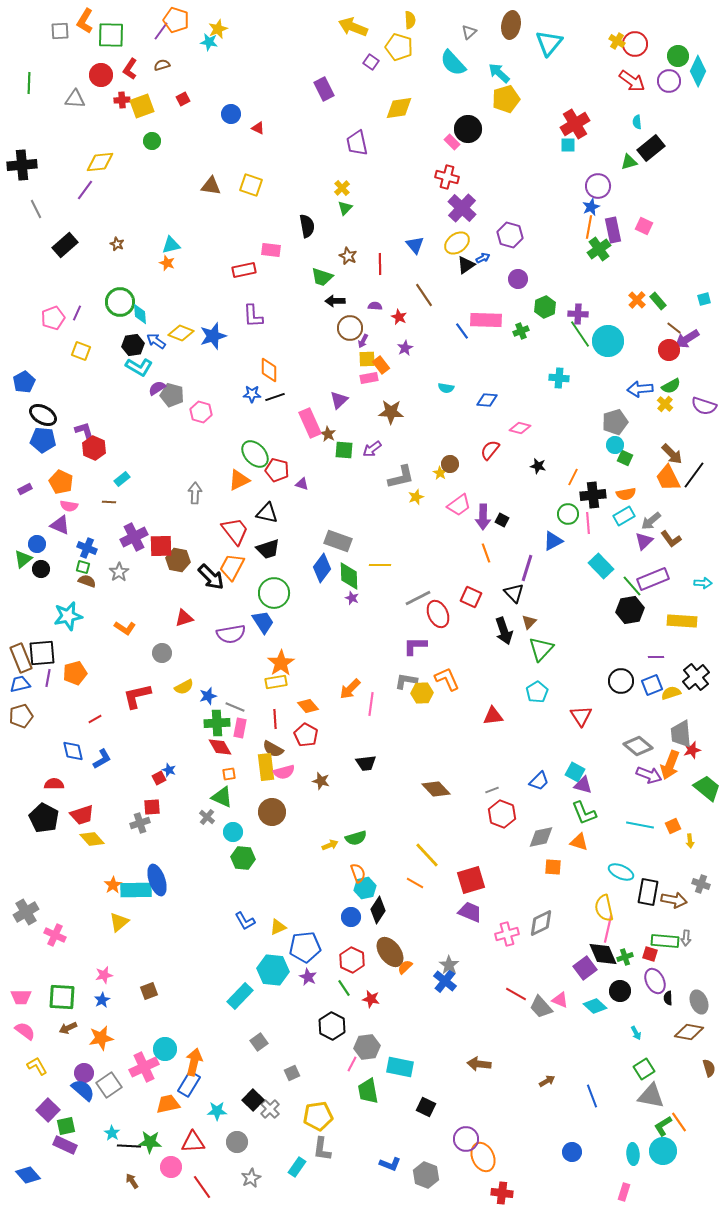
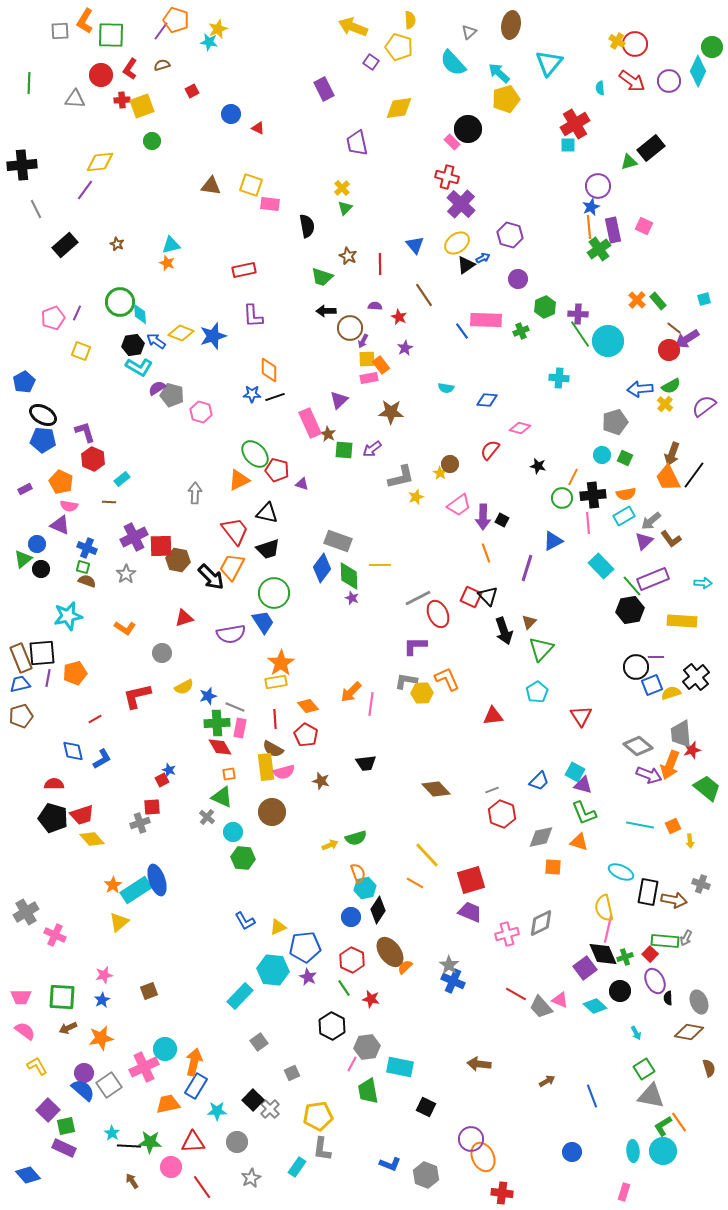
cyan triangle at (549, 43): moved 20 px down
green circle at (678, 56): moved 34 px right, 9 px up
red square at (183, 99): moved 9 px right, 8 px up
cyan semicircle at (637, 122): moved 37 px left, 34 px up
purple cross at (462, 208): moved 1 px left, 4 px up
orange line at (589, 227): rotated 15 degrees counterclockwise
pink rectangle at (271, 250): moved 1 px left, 46 px up
black arrow at (335, 301): moved 9 px left, 10 px down
purple semicircle at (704, 406): rotated 125 degrees clockwise
cyan circle at (615, 445): moved 13 px left, 10 px down
red hexagon at (94, 448): moved 1 px left, 11 px down
brown arrow at (672, 454): rotated 65 degrees clockwise
green circle at (568, 514): moved 6 px left, 16 px up
gray star at (119, 572): moved 7 px right, 2 px down
black triangle at (514, 593): moved 26 px left, 3 px down
black circle at (621, 681): moved 15 px right, 14 px up
orange arrow at (350, 689): moved 1 px right, 3 px down
red square at (159, 778): moved 3 px right, 2 px down
black pentagon at (44, 818): moved 9 px right; rotated 12 degrees counterclockwise
cyan rectangle at (136, 890): rotated 32 degrees counterclockwise
gray arrow at (686, 938): rotated 21 degrees clockwise
red square at (650, 954): rotated 28 degrees clockwise
blue cross at (445, 981): moved 8 px right; rotated 15 degrees counterclockwise
blue rectangle at (189, 1084): moved 7 px right, 2 px down
purple circle at (466, 1139): moved 5 px right
purple rectangle at (65, 1145): moved 1 px left, 3 px down
cyan ellipse at (633, 1154): moved 3 px up
